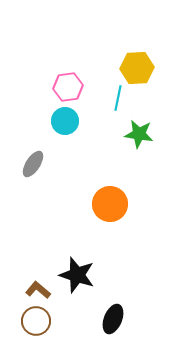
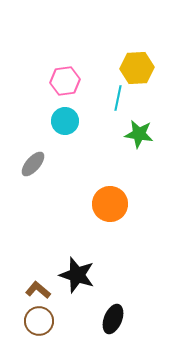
pink hexagon: moved 3 px left, 6 px up
gray ellipse: rotated 8 degrees clockwise
brown circle: moved 3 px right
